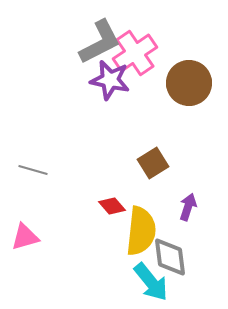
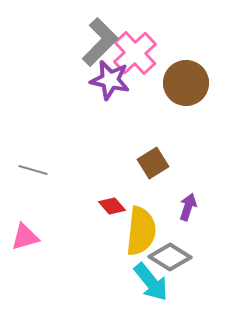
gray L-shape: rotated 18 degrees counterclockwise
pink cross: rotated 9 degrees counterclockwise
brown circle: moved 3 px left
gray diamond: rotated 51 degrees counterclockwise
